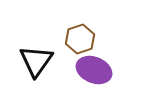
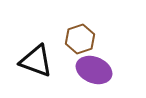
black triangle: rotated 45 degrees counterclockwise
